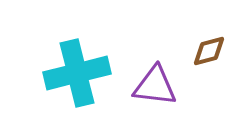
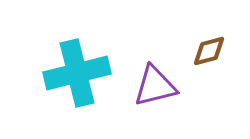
purple triangle: rotated 21 degrees counterclockwise
